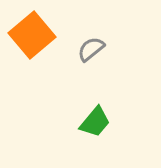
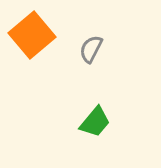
gray semicircle: rotated 24 degrees counterclockwise
